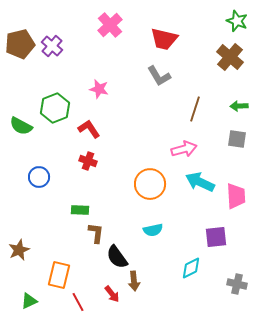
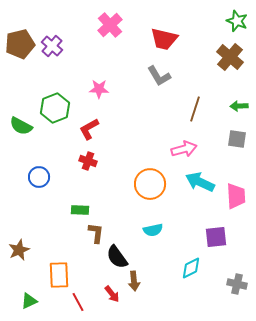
pink star: rotated 12 degrees counterclockwise
red L-shape: rotated 85 degrees counterclockwise
orange rectangle: rotated 16 degrees counterclockwise
